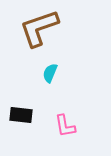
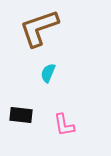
cyan semicircle: moved 2 px left
pink L-shape: moved 1 px left, 1 px up
